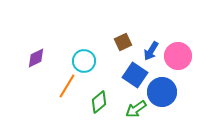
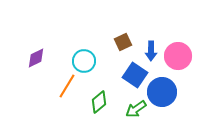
blue arrow: rotated 30 degrees counterclockwise
